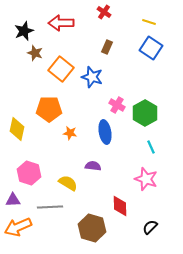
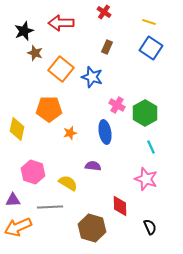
orange star: rotated 24 degrees counterclockwise
pink hexagon: moved 4 px right, 1 px up
black semicircle: rotated 112 degrees clockwise
